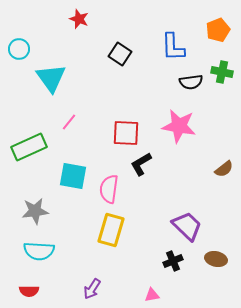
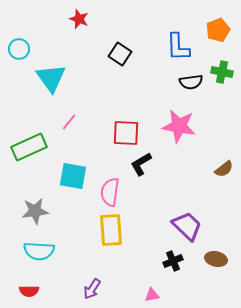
blue L-shape: moved 5 px right
pink semicircle: moved 1 px right, 3 px down
yellow rectangle: rotated 20 degrees counterclockwise
